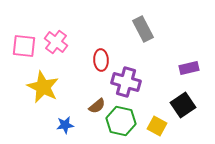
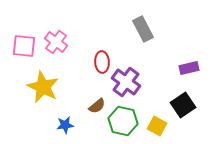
red ellipse: moved 1 px right, 2 px down
purple cross: rotated 20 degrees clockwise
green hexagon: moved 2 px right
